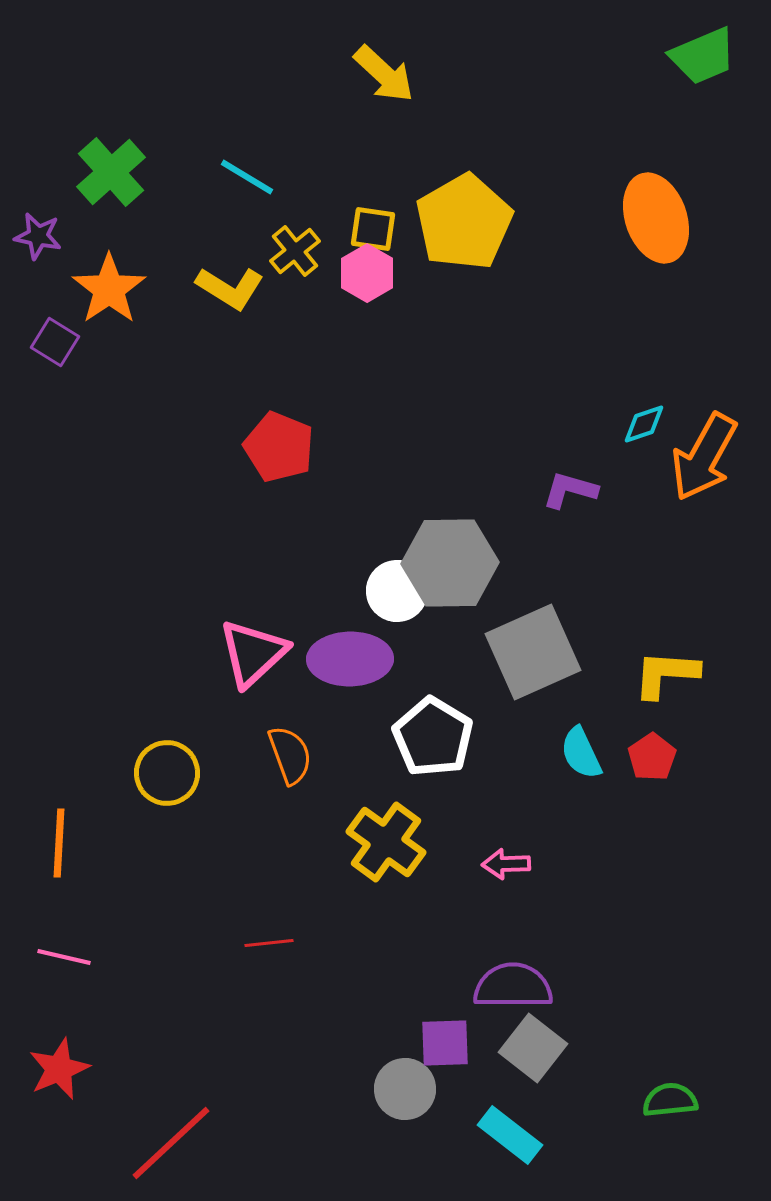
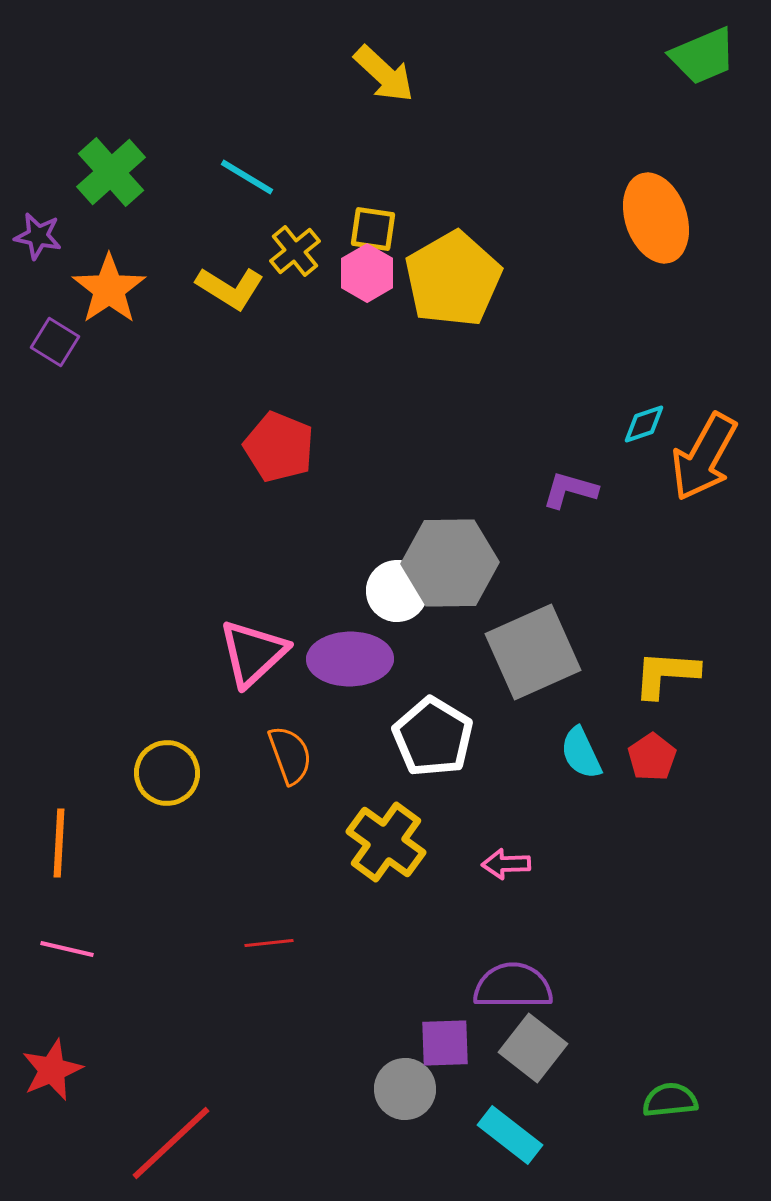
yellow pentagon at (464, 222): moved 11 px left, 57 px down
pink line at (64, 957): moved 3 px right, 8 px up
red star at (59, 1069): moved 7 px left, 1 px down
